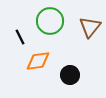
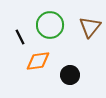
green circle: moved 4 px down
